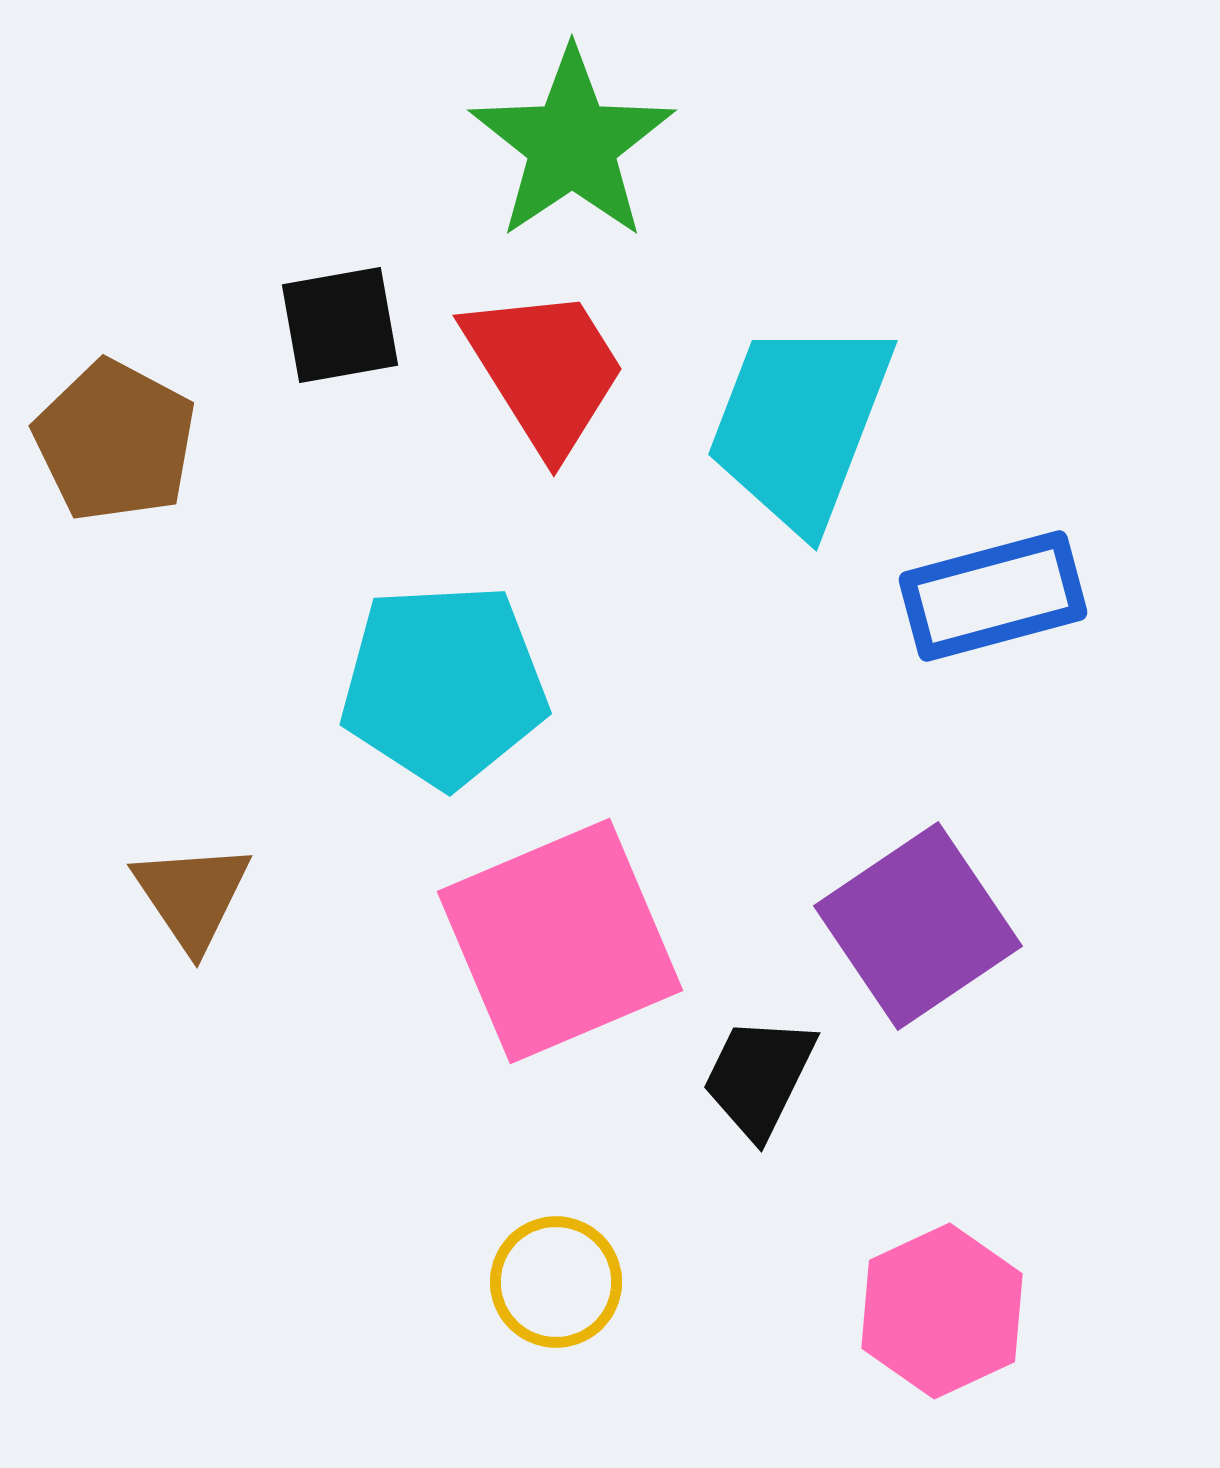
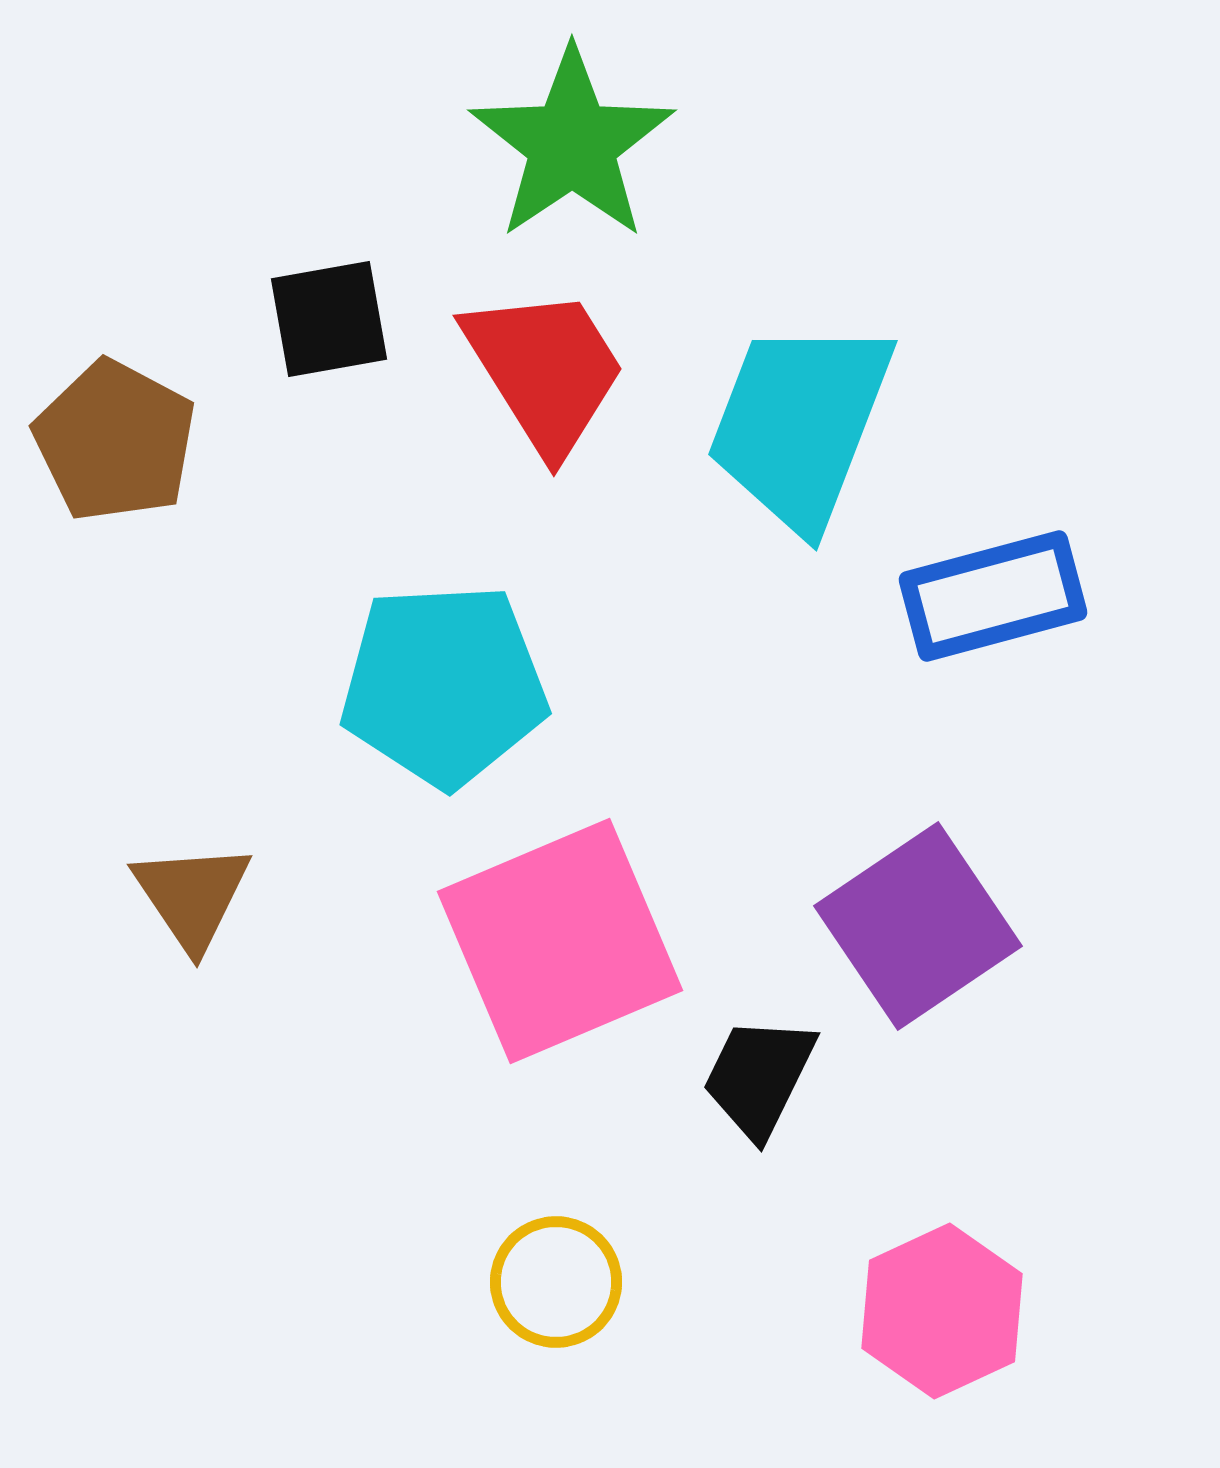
black square: moved 11 px left, 6 px up
